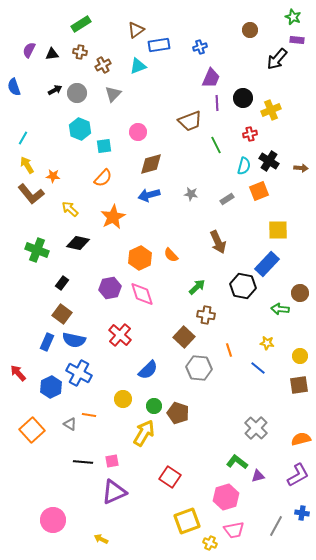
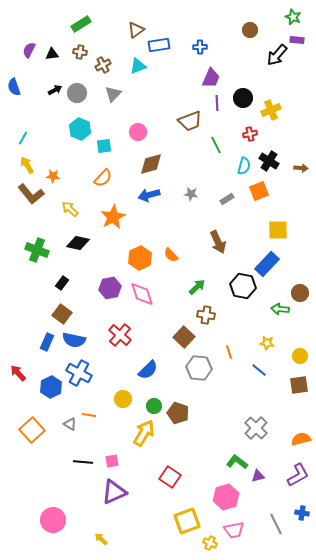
blue cross at (200, 47): rotated 16 degrees clockwise
black arrow at (277, 59): moved 4 px up
orange line at (229, 350): moved 2 px down
blue line at (258, 368): moved 1 px right, 2 px down
gray line at (276, 526): moved 2 px up; rotated 55 degrees counterclockwise
yellow arrow at (101, 539): rotated 16 degrees clockwise
